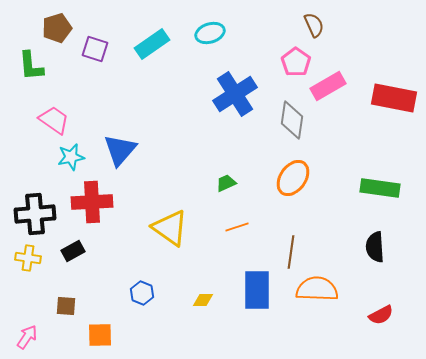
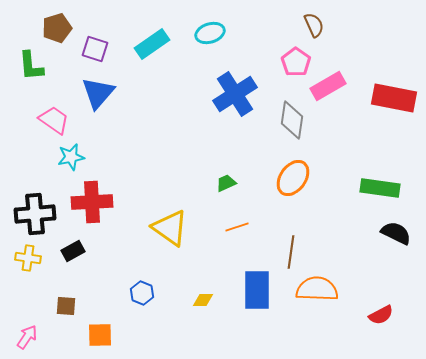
blue triangle: moved 22 px left, 57 px up
black semicircle: moved 21 px right, 14 px up; rotated 120 degrees clockwise
